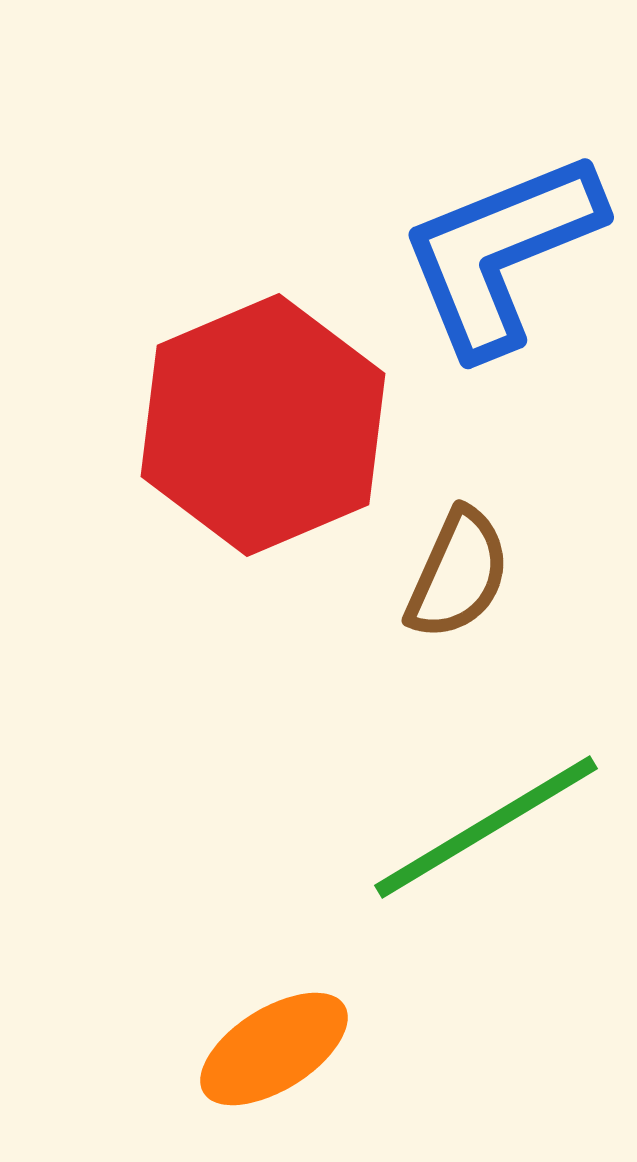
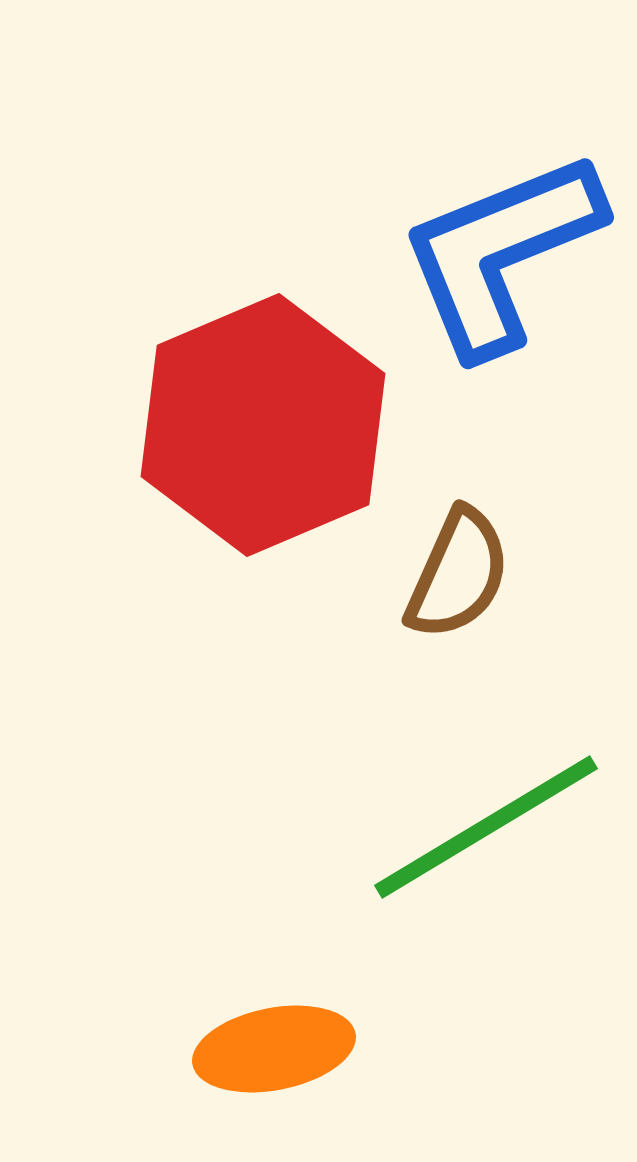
orange ellipse: rotated 21 degrees clockwise
